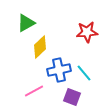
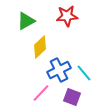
green triangle: moved 2 px up
red star: moved 20 px left, 16 px up
blue cross: rotated 15 degrees counterclockwise
pink line: moved 7 px right, 2 px down; rotated 18 degrees counterclockwise
